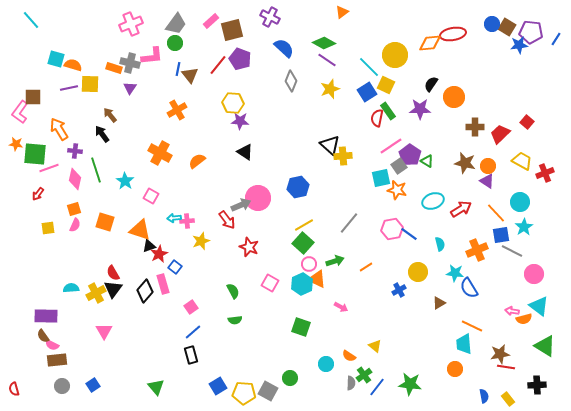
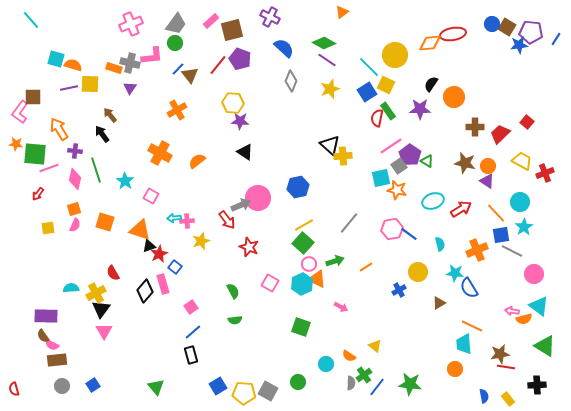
blue line at (178, 69): rotated 32 degrees clockwise
black triangle at (113, 289): moved 12 px left, 20 px down
green circle at (290, 378): moved 8 px right, 4 px down
